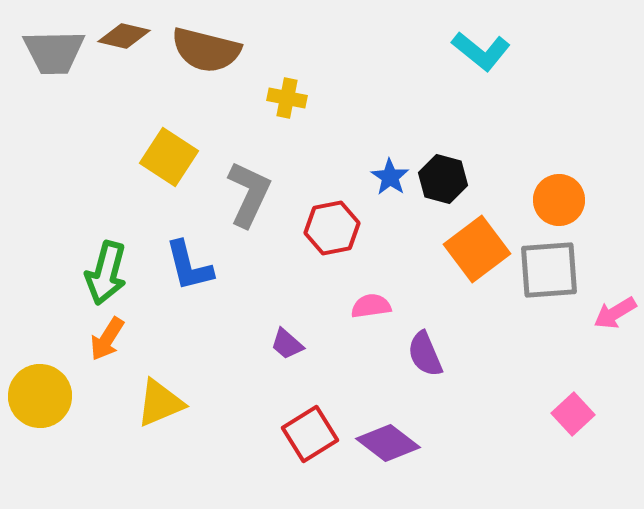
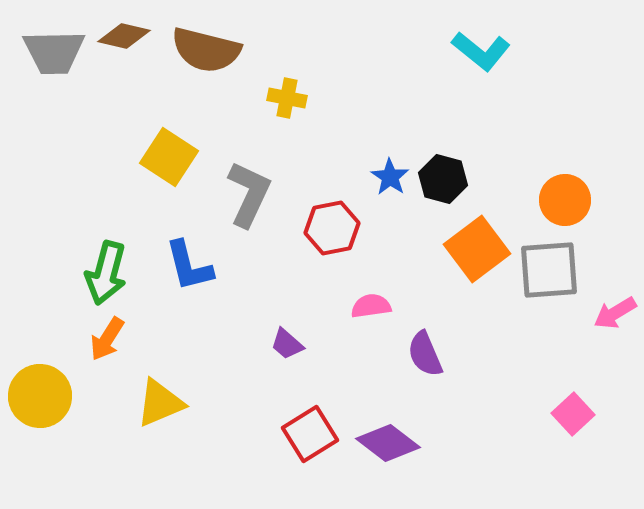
orange circle: moved 6 px right
